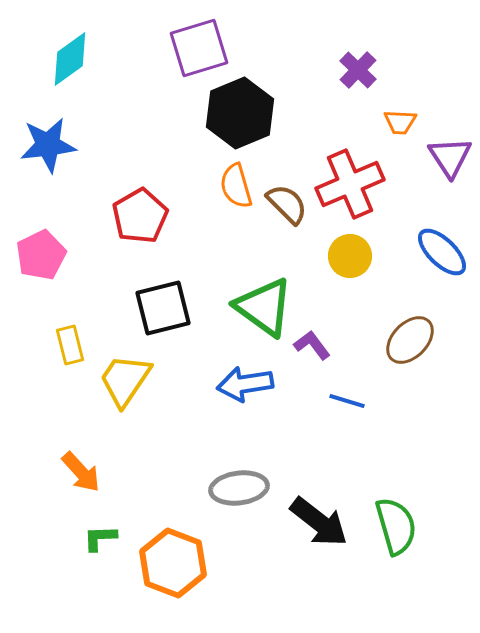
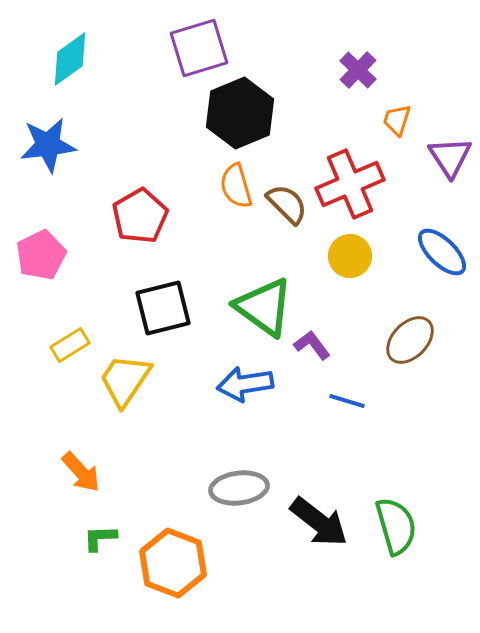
orange trapezoid: moved 3 px left, 2 px up; rotated 104 degrees clockwise
yellow rectangle: rotated 72 degrees clockwise
